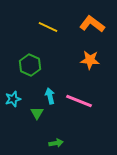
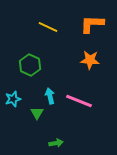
orange L-shape: rotated 35 degrees counterclockwise
